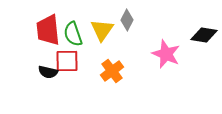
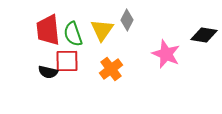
orange cross: moved 1 px left, 2 px up
